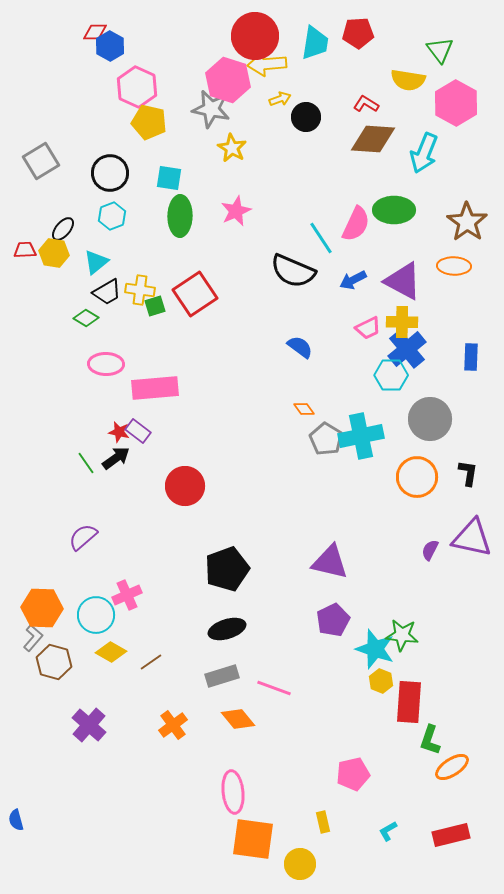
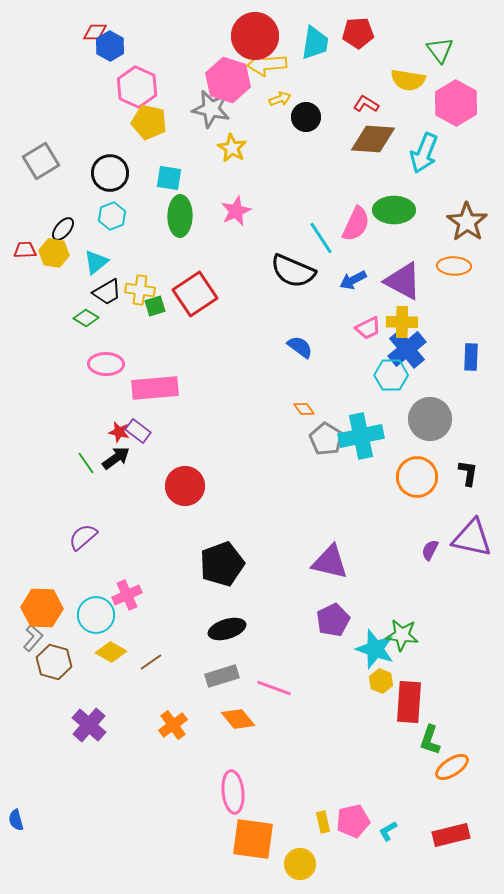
black pentagon at (227, 569): moved 5 px left, 5 px up
pink pentagon at (353, 774): moved 47 px down
